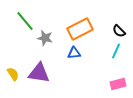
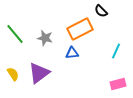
green line: moved 10 px left, 13 px down
black semicircle: moved 18 px left, 20 px up
blue triangle: moved 2 px left
purple triangle: rotated 45 degrees counterclockwise
